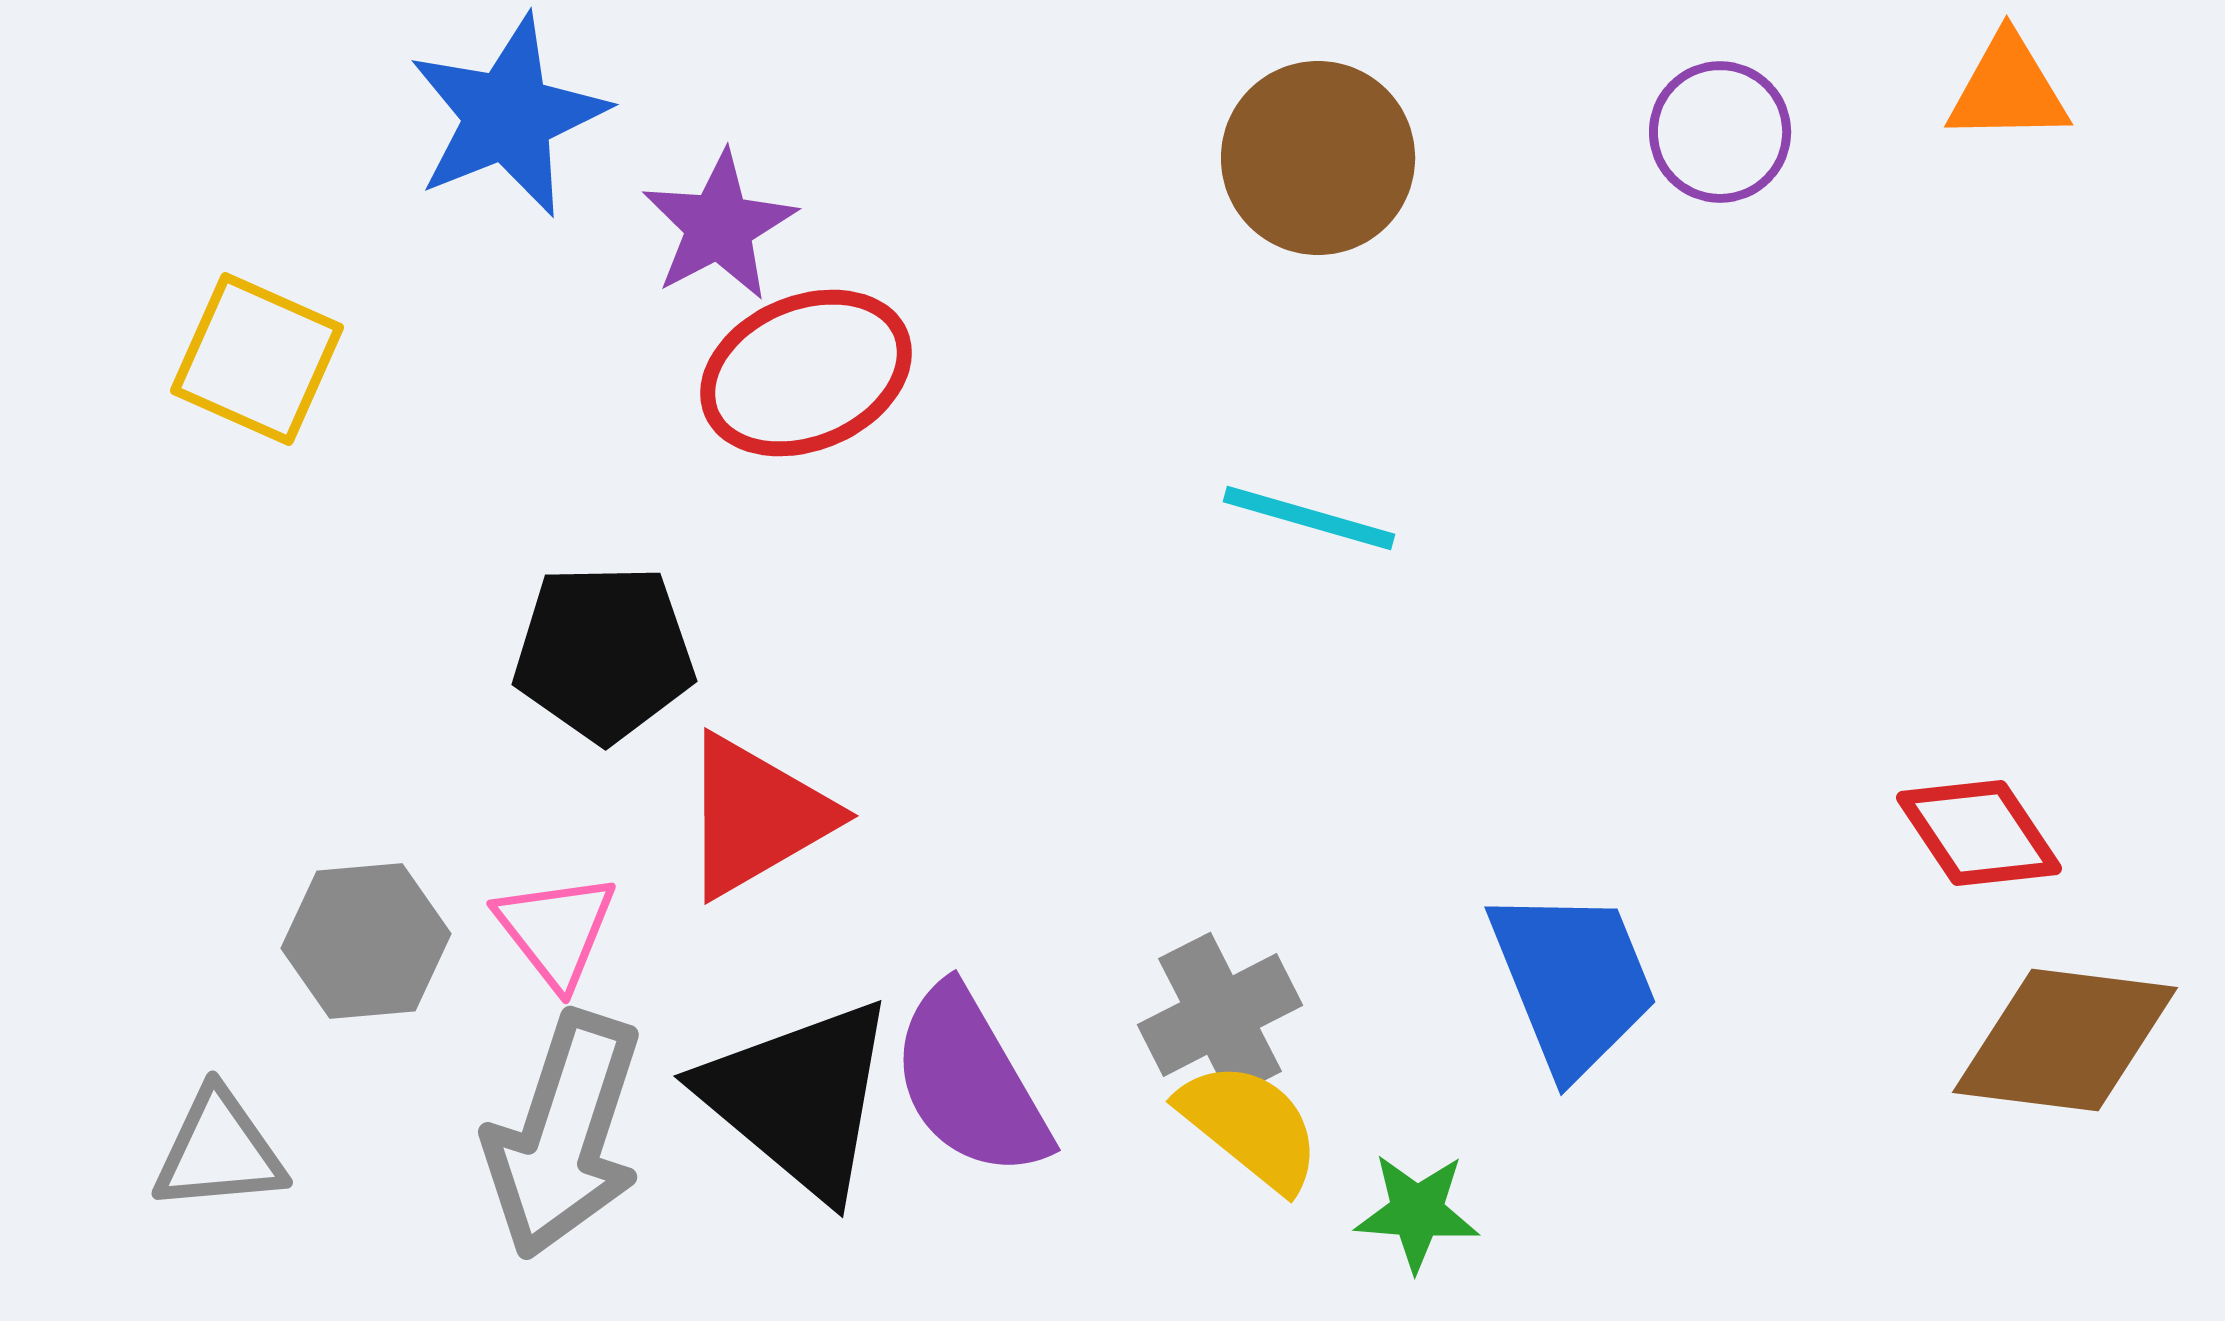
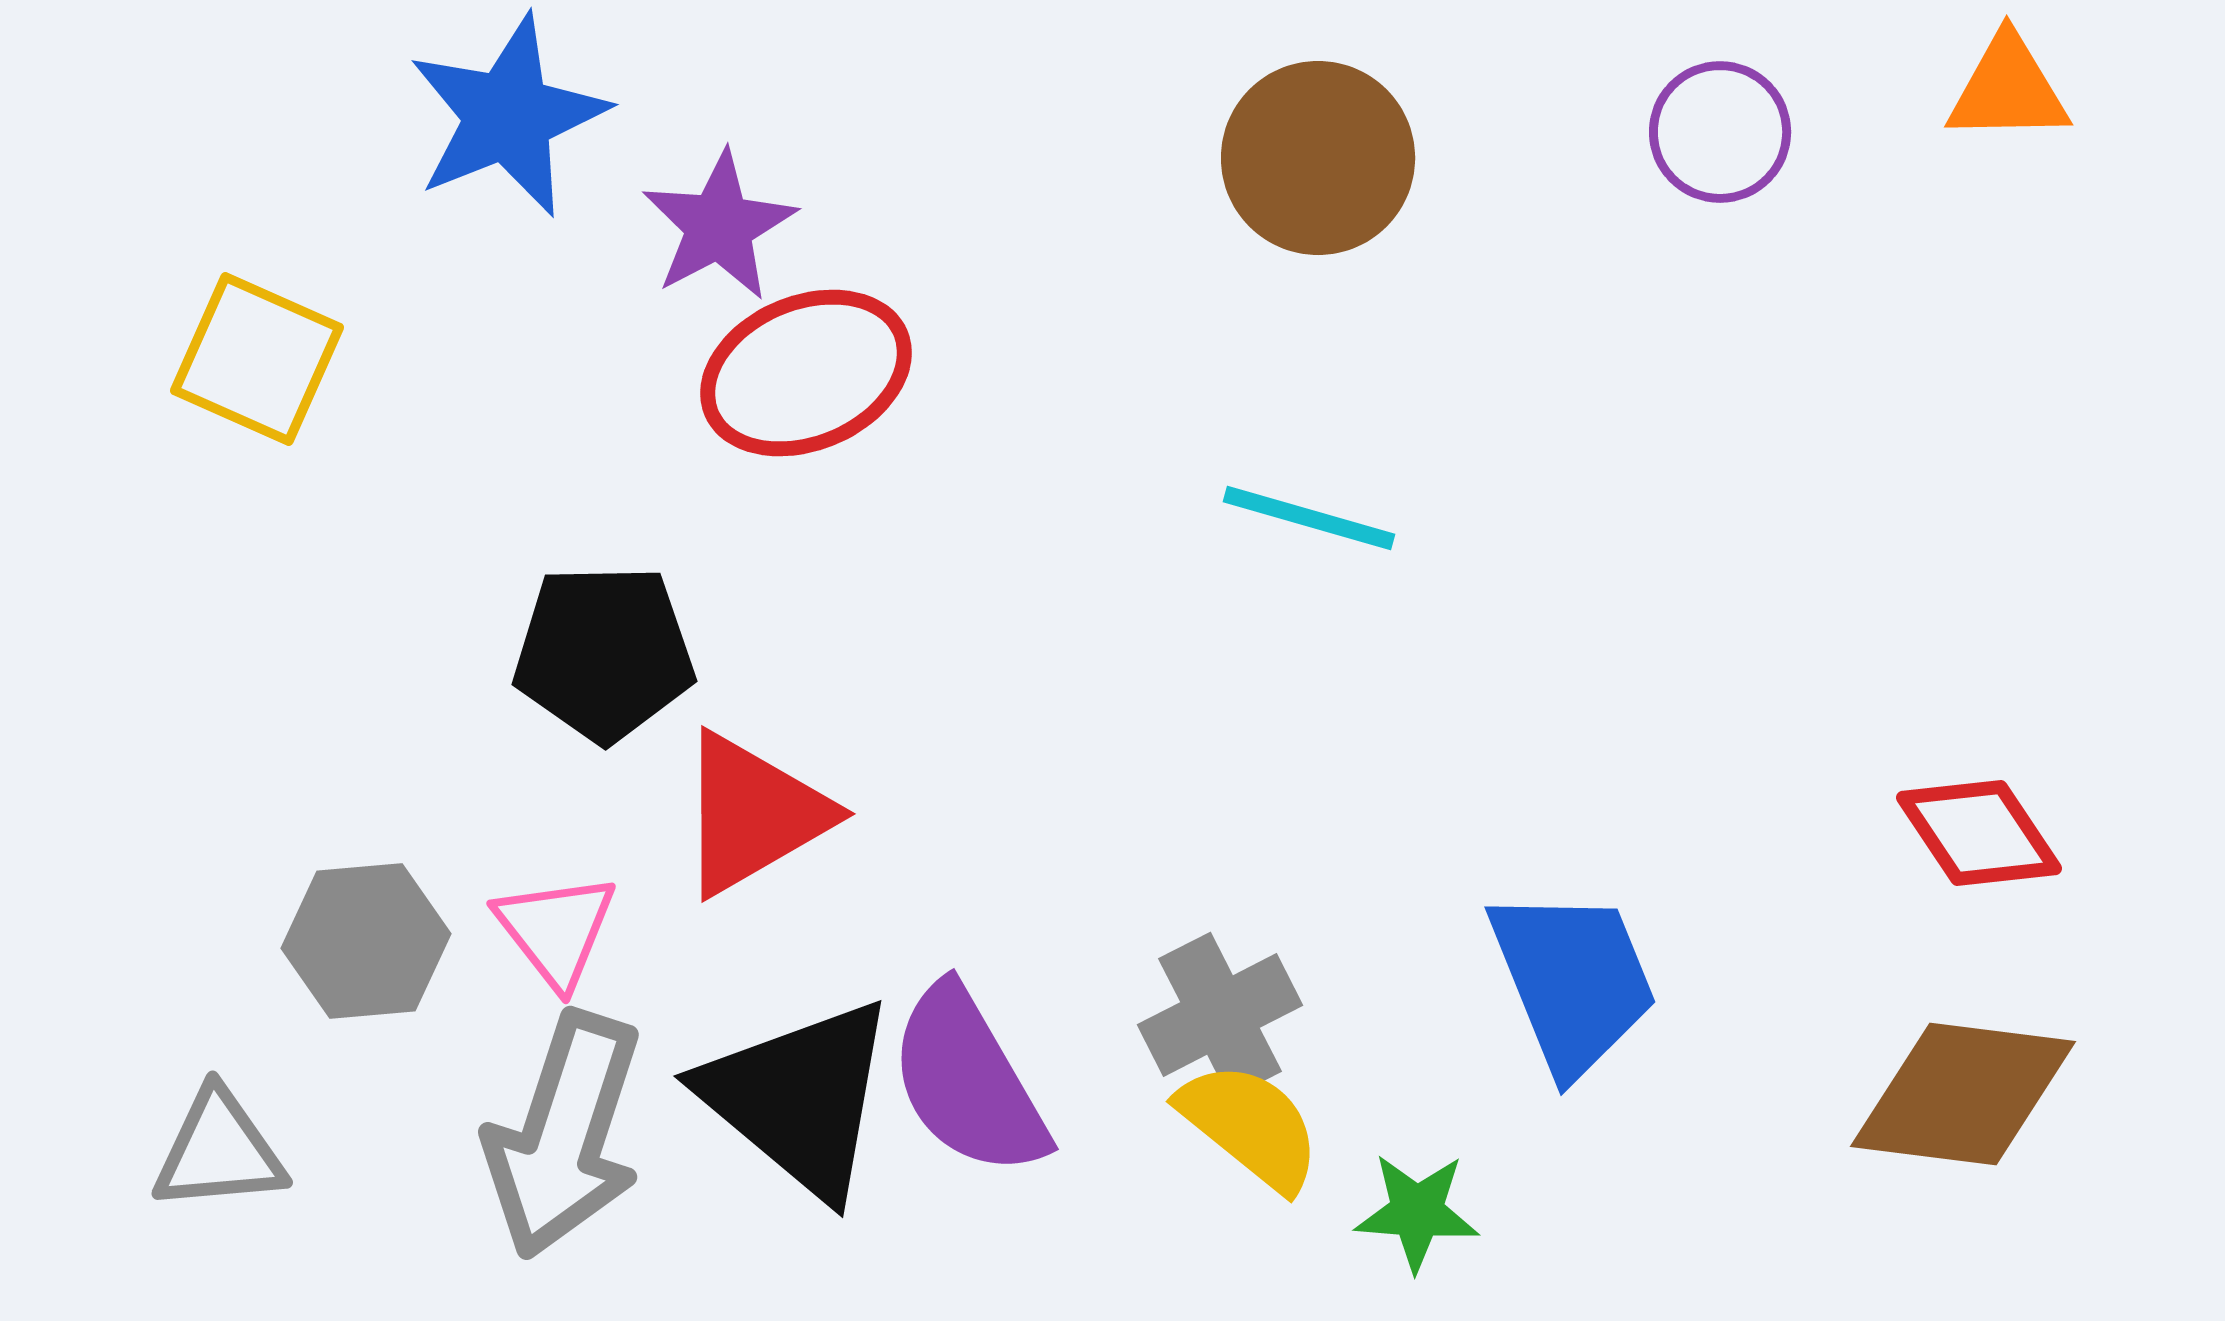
red triangle: moved 3 px left, 2 px up
brown diamond: moved 102 px left, 54 px down
purple semicircle: moved 2 px left, 1 px up
